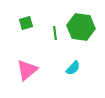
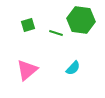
green square: moved 2 px right, 2 px down
green hexagon: moved 7 px up
green line: moved 1 px right; rotated 64 degrees counterclockwise
